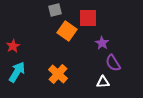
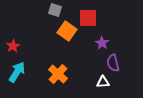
gray square: rotated 32 degrees clockwise
purple semicircle: rotated 18 degrees clockwise
